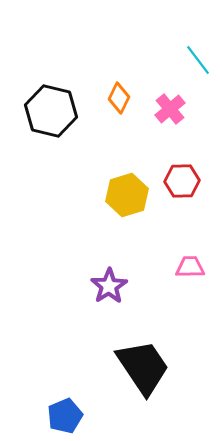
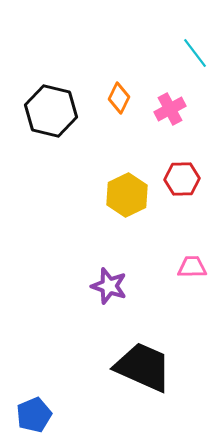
cyan line: moved 3 px left, 7 px up
pink cross: rotated 12 degrees clockwise
red hexagon: moved 2 px up
yellow hexagon: rotated 9 degrees counterclockwise
pink trapezoid: moved 2 px right
purple star: rotated 21 degrees counterclockwise
black trapezoid: rotated 32 degrees counterclockwise
blue pentagon: moved 31 px left, 1 px up
